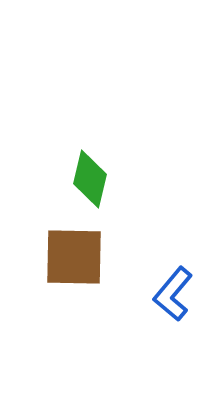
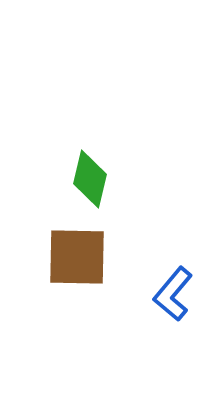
brown square: moved 3 px right
